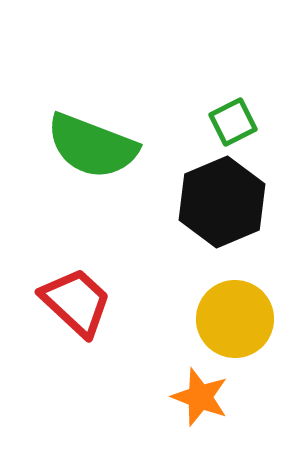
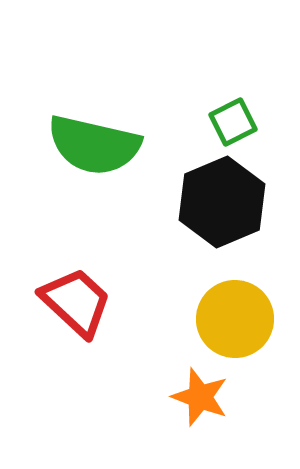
green semicircle: moved 2 px right, 1 px up; rotated 8 degrees counterclockwise
